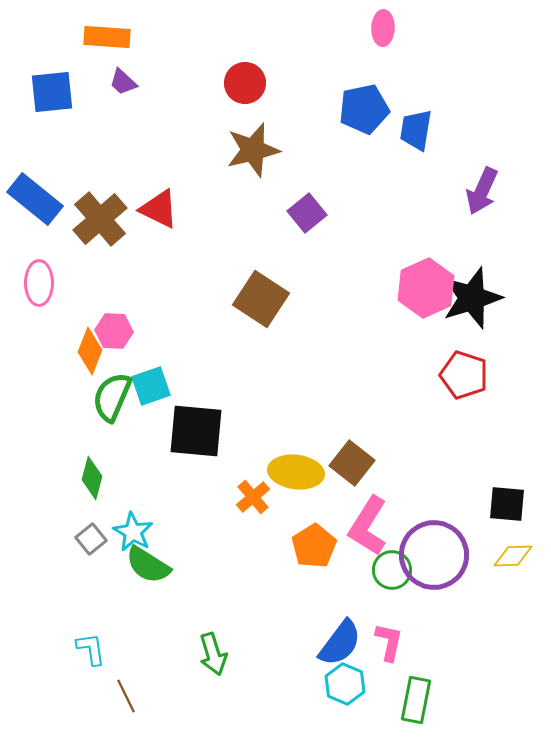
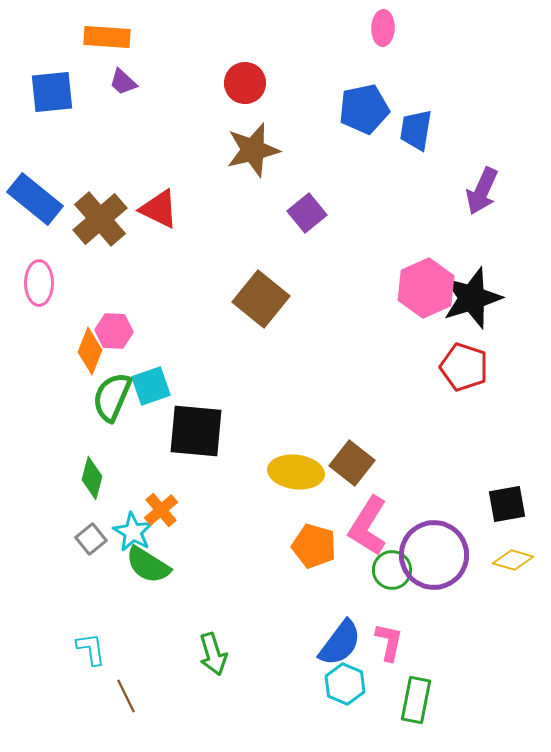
brown square at (261, 299): rotated 6 degrees clockwise
red pentagon at (464, 375): moved 8 px up
orange cross at (253, 497): moved 92 px left, 13 px down
black square at (507, 504): rotated 15 degrees counterclockwise
orange pentagon at (314, 546): rotated 24 degrees counterclockwise
yellow diamond at (513, 556): moved 4 px down; rotated 18 degrees clockwise
